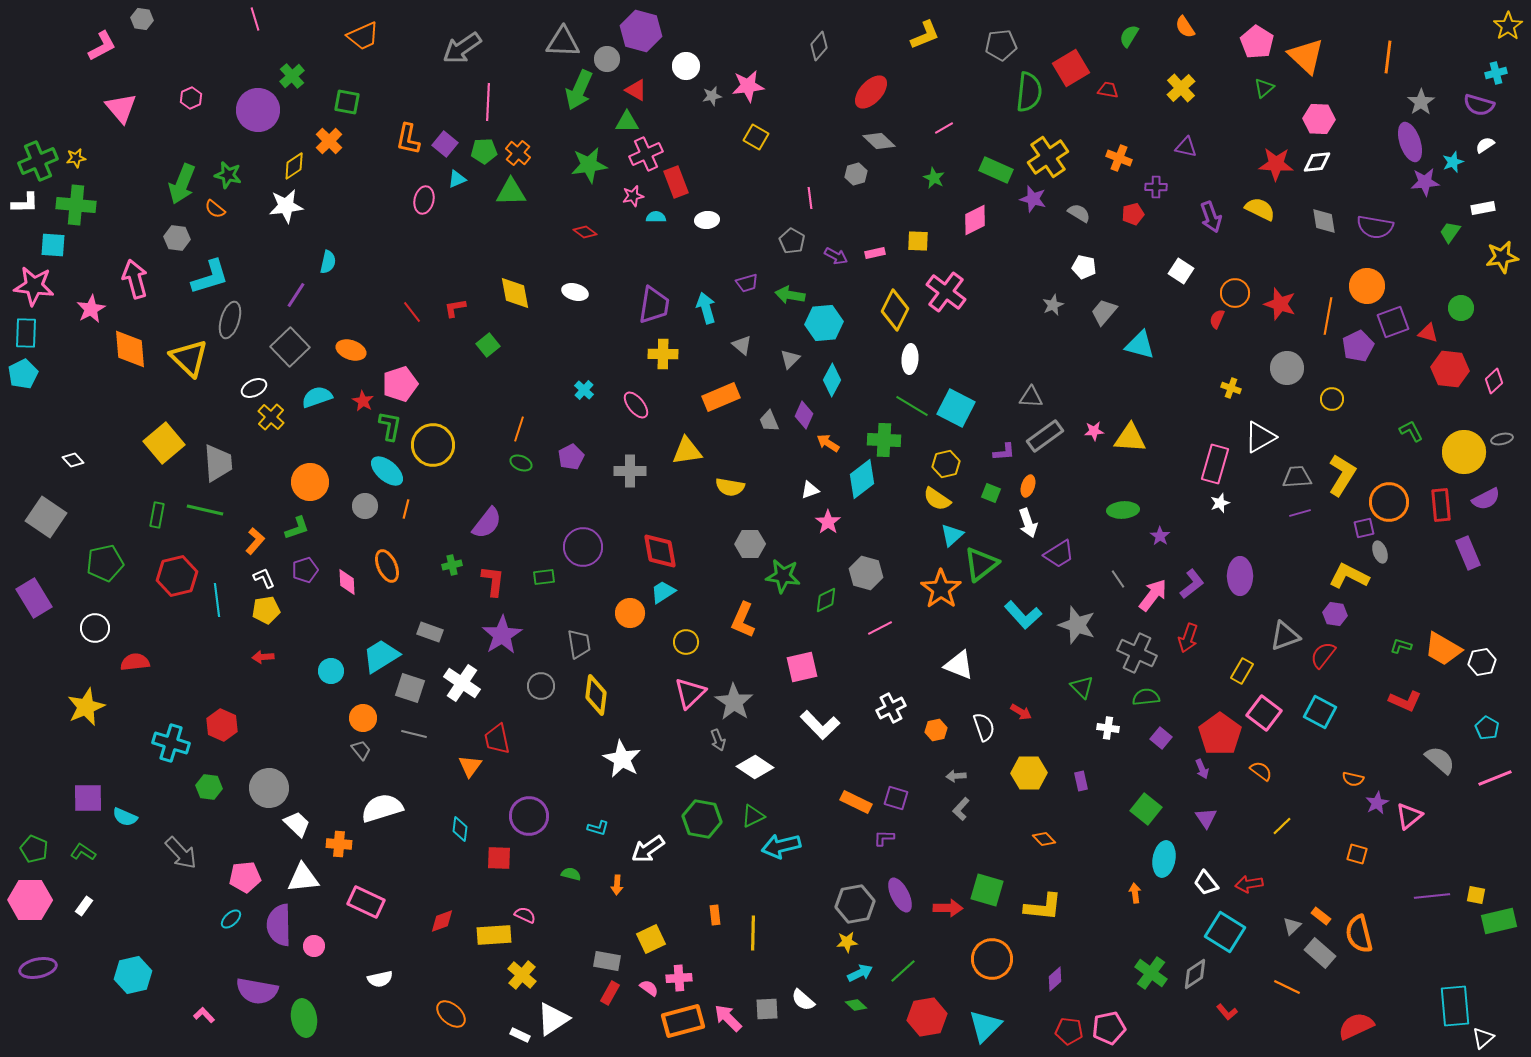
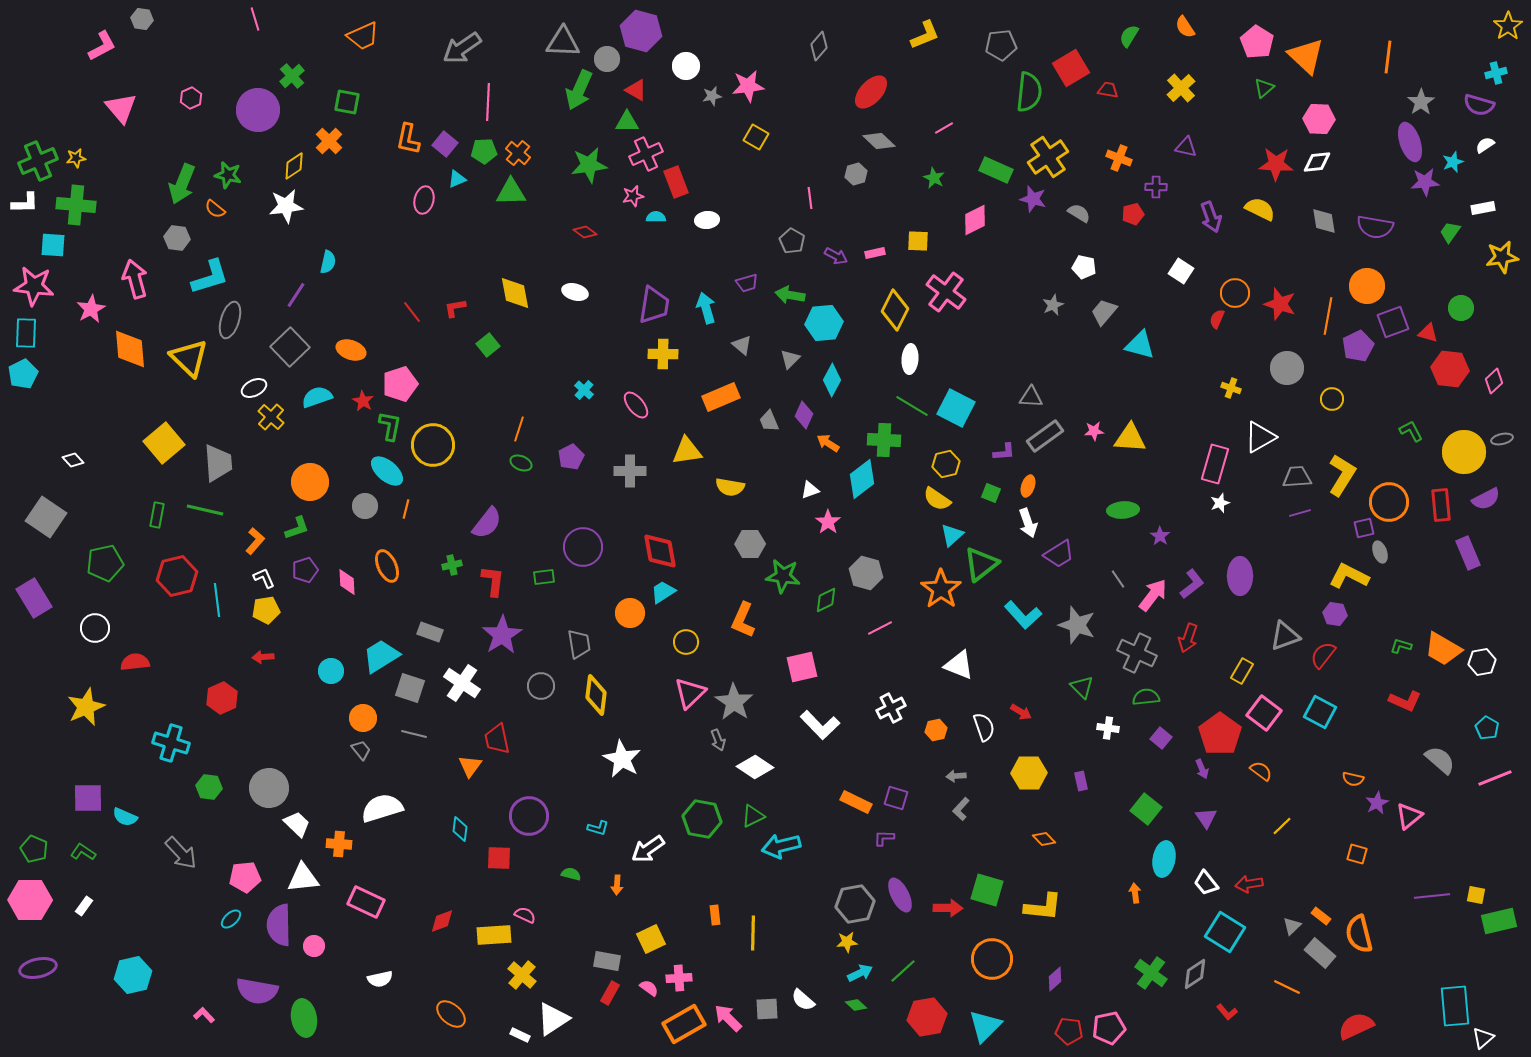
red hexagon at (222, 725): moved 27 px up; rotated 12 degrees clockwise
orange rectangle at (683, 1021): moved 1 px right, 3 px down; rotated 15 degrees counterclockwise
